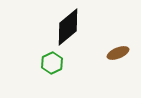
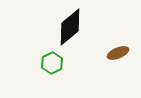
black diamond: moved 2 px right
